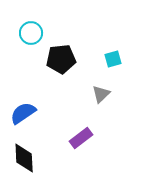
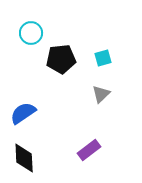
cyan square: moved 10 px left, 1 px up
purple rectangle: moved 8 px right, 12 px down
